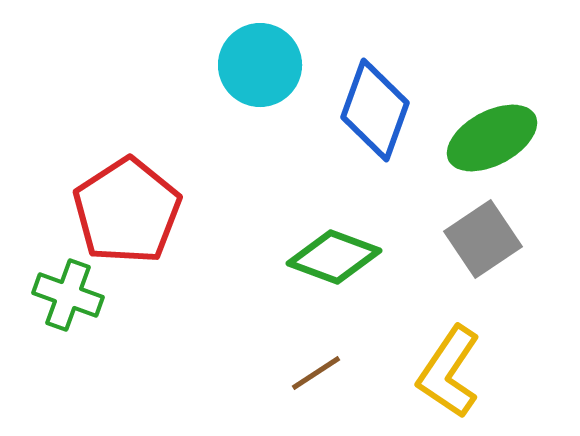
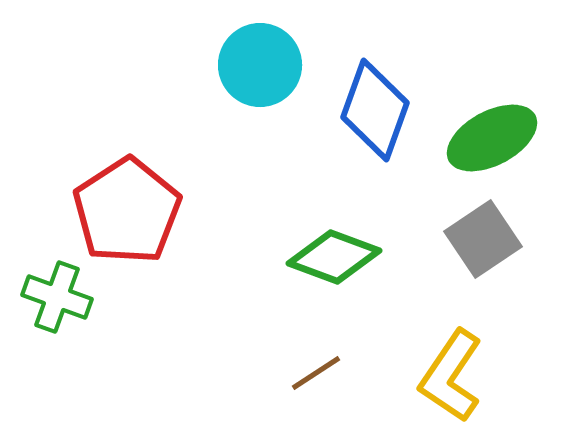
green cross: moved 11 px left, 2 px down
yellow L-shape: moved 2 px right, 4 px down
